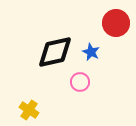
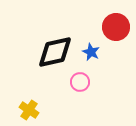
red circle: moved 4 px down
